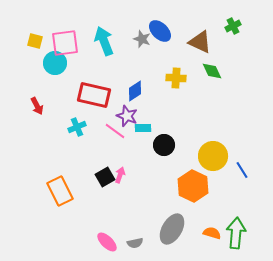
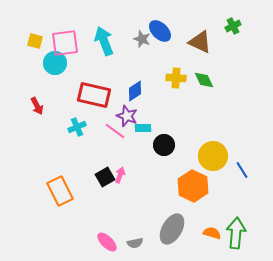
green diamond: moved 8 px left, 9 px down
